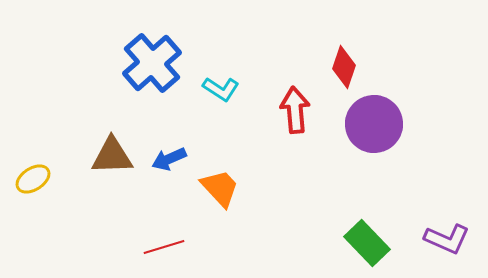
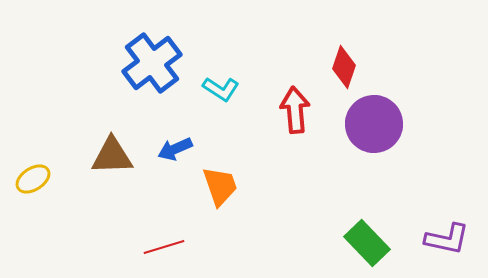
blue cross: rotated 4 degrees clockwise
blue arrow: moved 6 px right, 10 px up
orange trapezoid: moved 2 px up; rotated 24 degrees clockwise
purple L-shape: rotated 12 degrees counterclockwise
